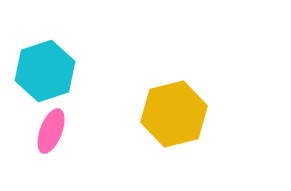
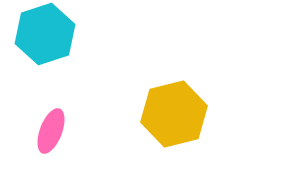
cyan hexagon: moved 37 px up
